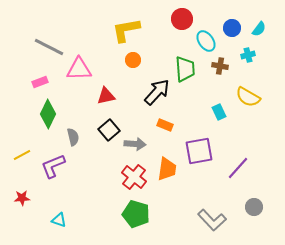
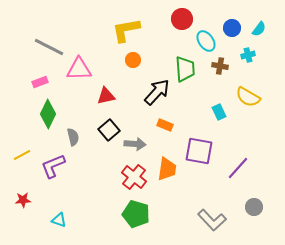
purple square: rotated 20 degrees clockwise
red star: moved 1 px right, 2 px down
